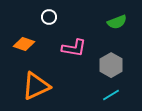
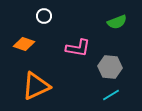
white circle: moved 5 px left, 1 px up
pink L-shape: moved 4 px right
gray hexagon: moved 1 px left, 2 px down; rotated 25 degrees counterclockwise
